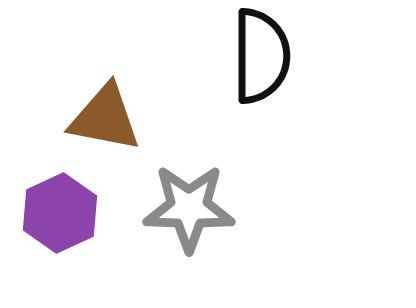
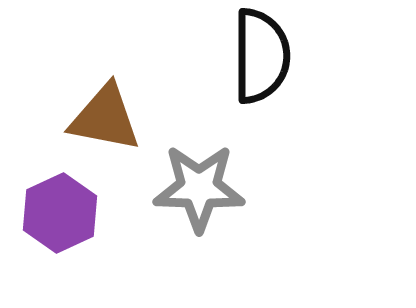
gray star: moved 10 px right, 20 px up
